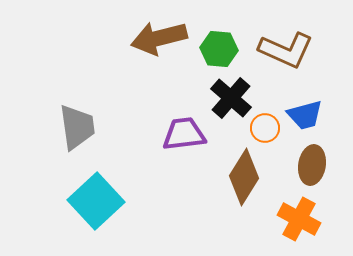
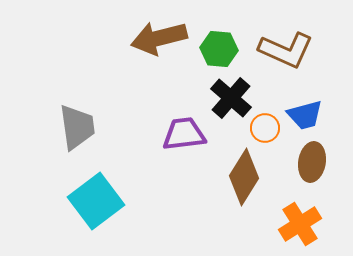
brown ellipse: moved 3 px up
cyan square: rotated 6 degrees clockwise
orange cross: moved 1 px right, 5 px down; rotated 30 degrees clockwise
